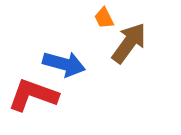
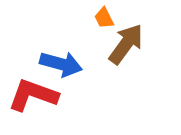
brown arrow: moved 3 px left, 1 px down
blue arrow: moved 3 px left
